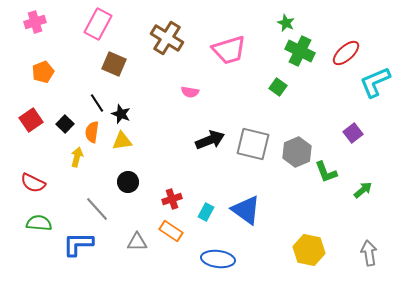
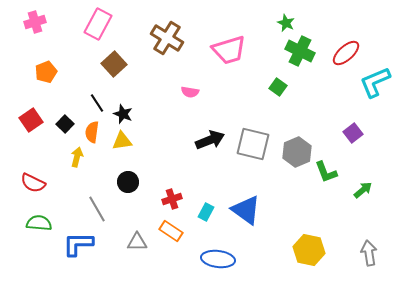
brown square: rotated 25 degrees clockwise
orange pentagon: moved 3 px right
black star: moved 2 px right
gray line: rotated 12 degrees clockwise
